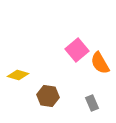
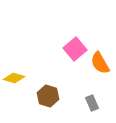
pink square: moved 2 px left, 1 px up
yellow diamond: moved 4 px left, 3 px down
brown hexagon: rotated 10 degrees clockwise
